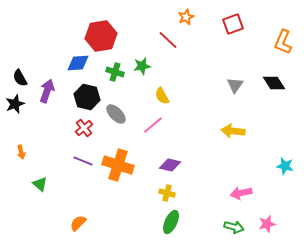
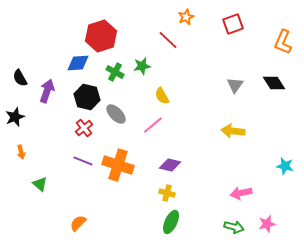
red hexagon: rotated 8 degrees counterclockwise
green cross: rotated 12 degrees clockwise
black star: moved 13 px down
